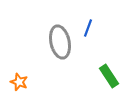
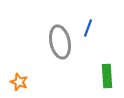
green rectangle: moved 2 px left; rotated 30 degrees clockwise
